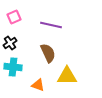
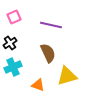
cyan cross: rotated 30 degrees counterclockwise
yellow triangle: rotated 15 degrees counterclockwise
